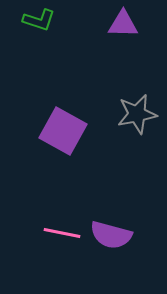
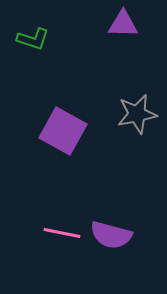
green L-shape: moved 6 px left, 19 px down
